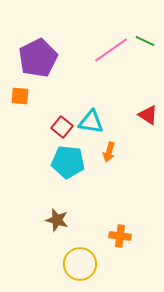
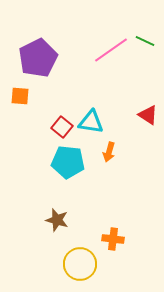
orange cross: moved 7 px left, 3 px down
